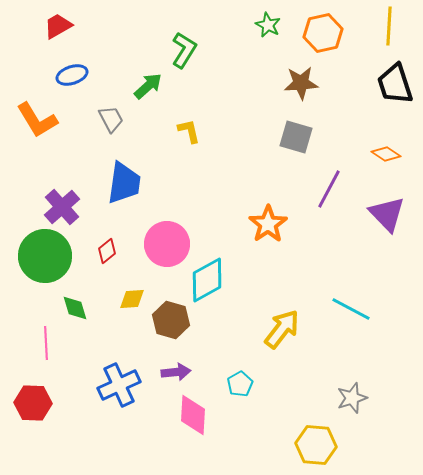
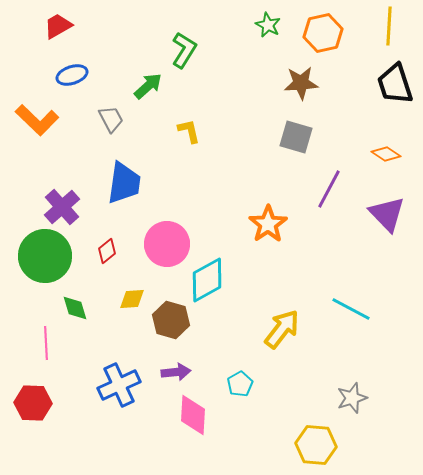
orange L-shape: rotated 15 degrees counterclockwise
